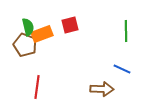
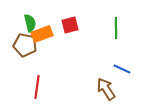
green semicircle: moved 2 px right, 4 px up
green line: moved 10 px left, 3 px up
brown pentagon: rotated 10 degrees counterclockwise
brown arrow: moved 4 px right; rotated 125 degrees counterclockwise
